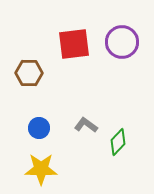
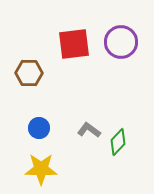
purple circle: moved 1 px left
gray L-shape: moved 3 px right, 5 px down
